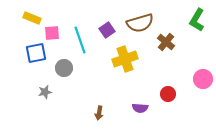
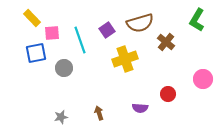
yellow rectangle: rotated 24 degrees clockwise
gray star: moved 16 px right, 25 px down
brown arrow: rotated 152 degrees clockwise
